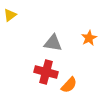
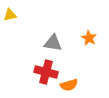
yellow triangle: rotated 24 degrees clockwise
orange star: rotated 14 degrees counterclockwise
orange semicircle: rotated 30 degrees clockwise
